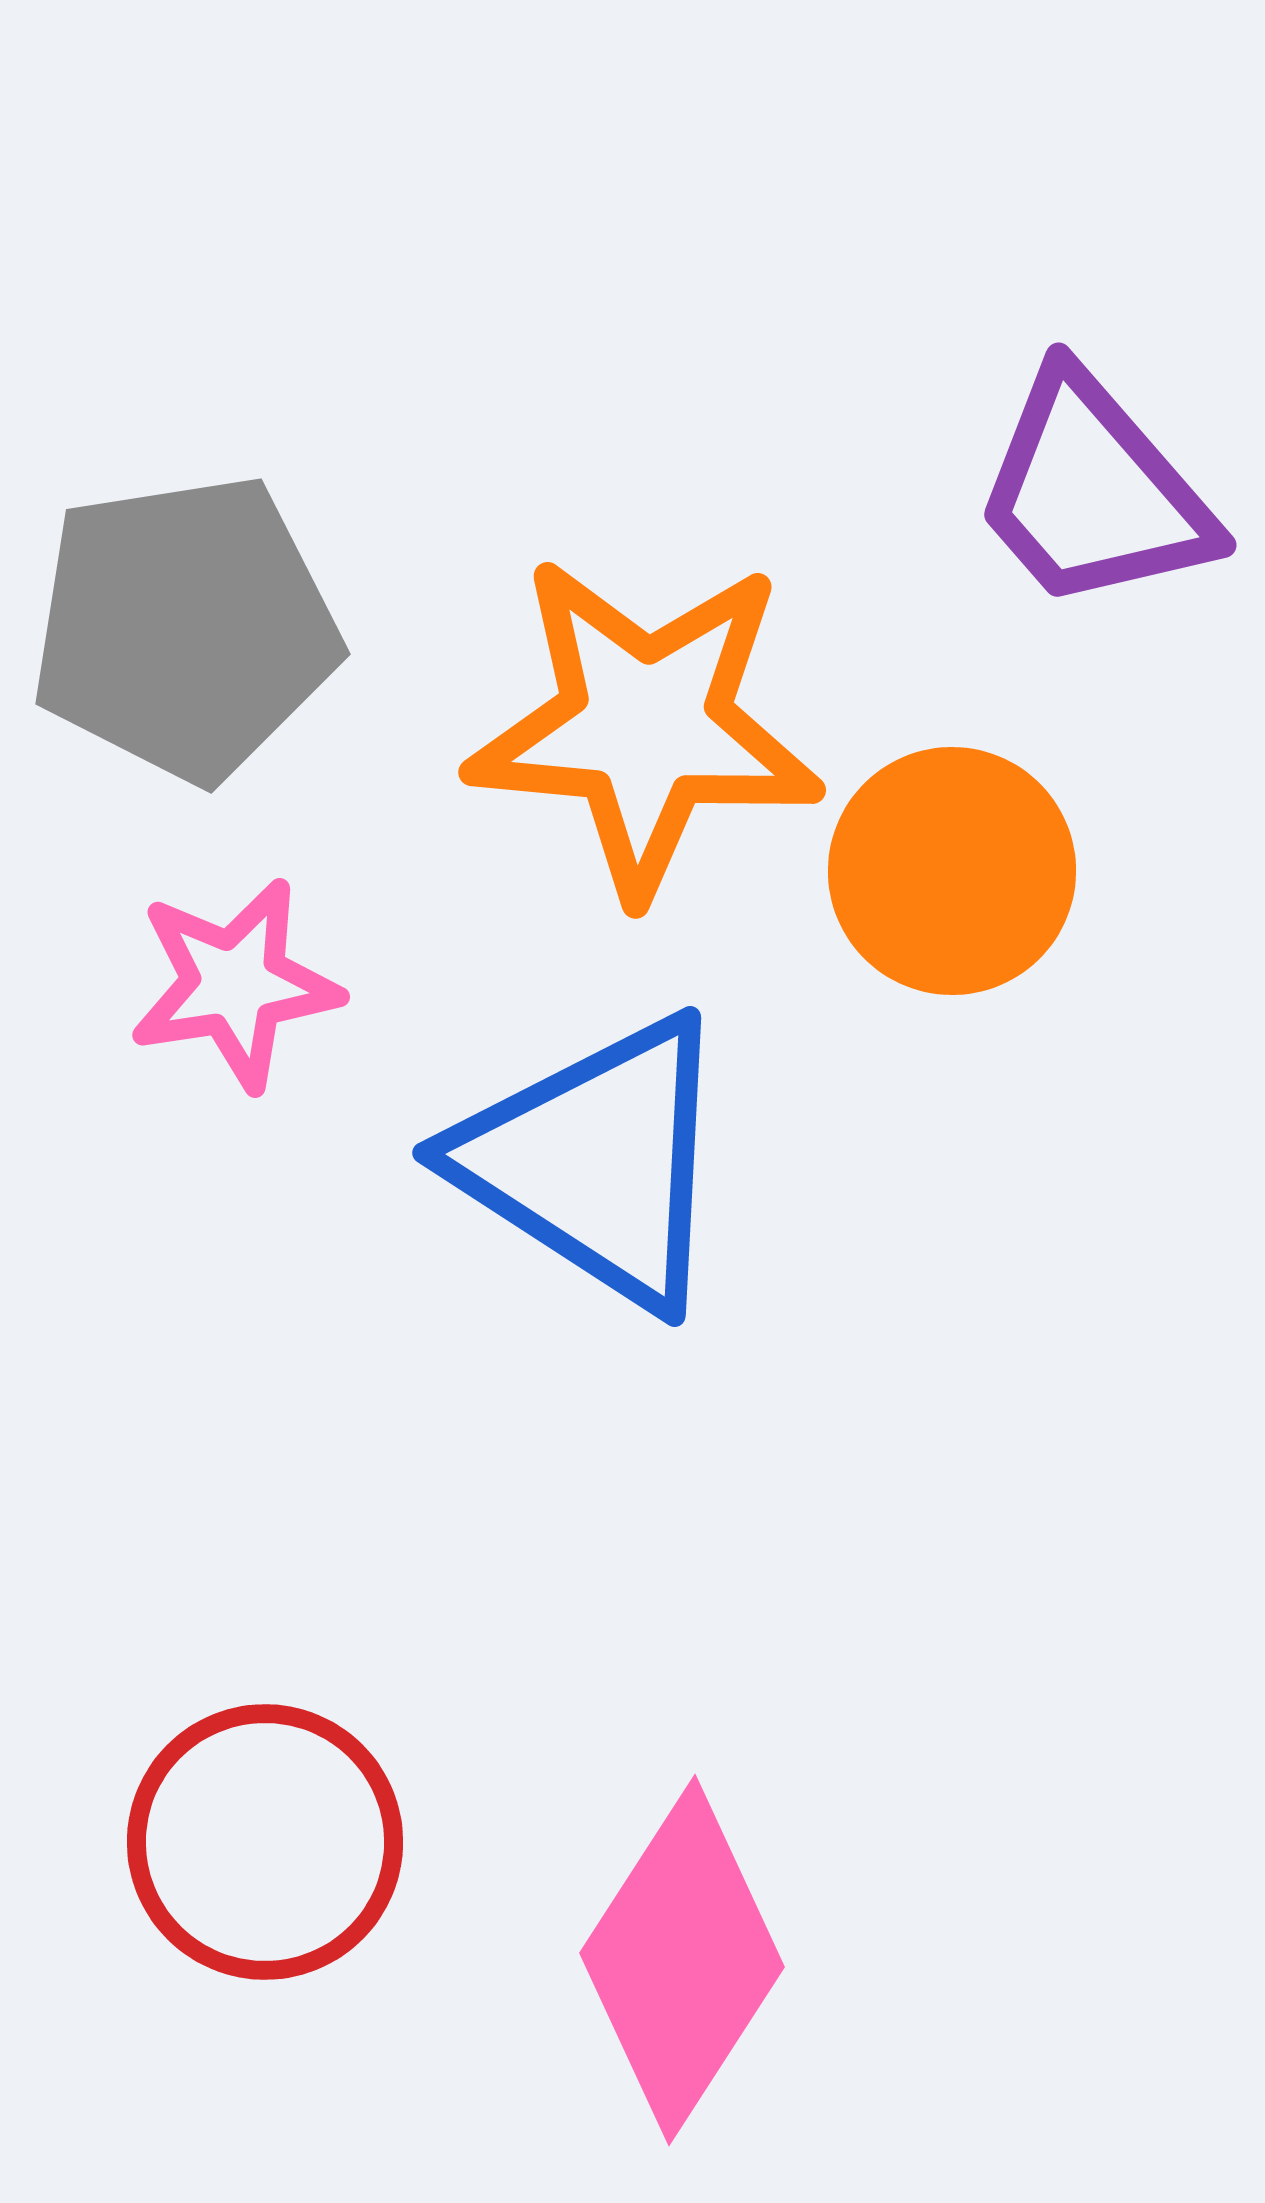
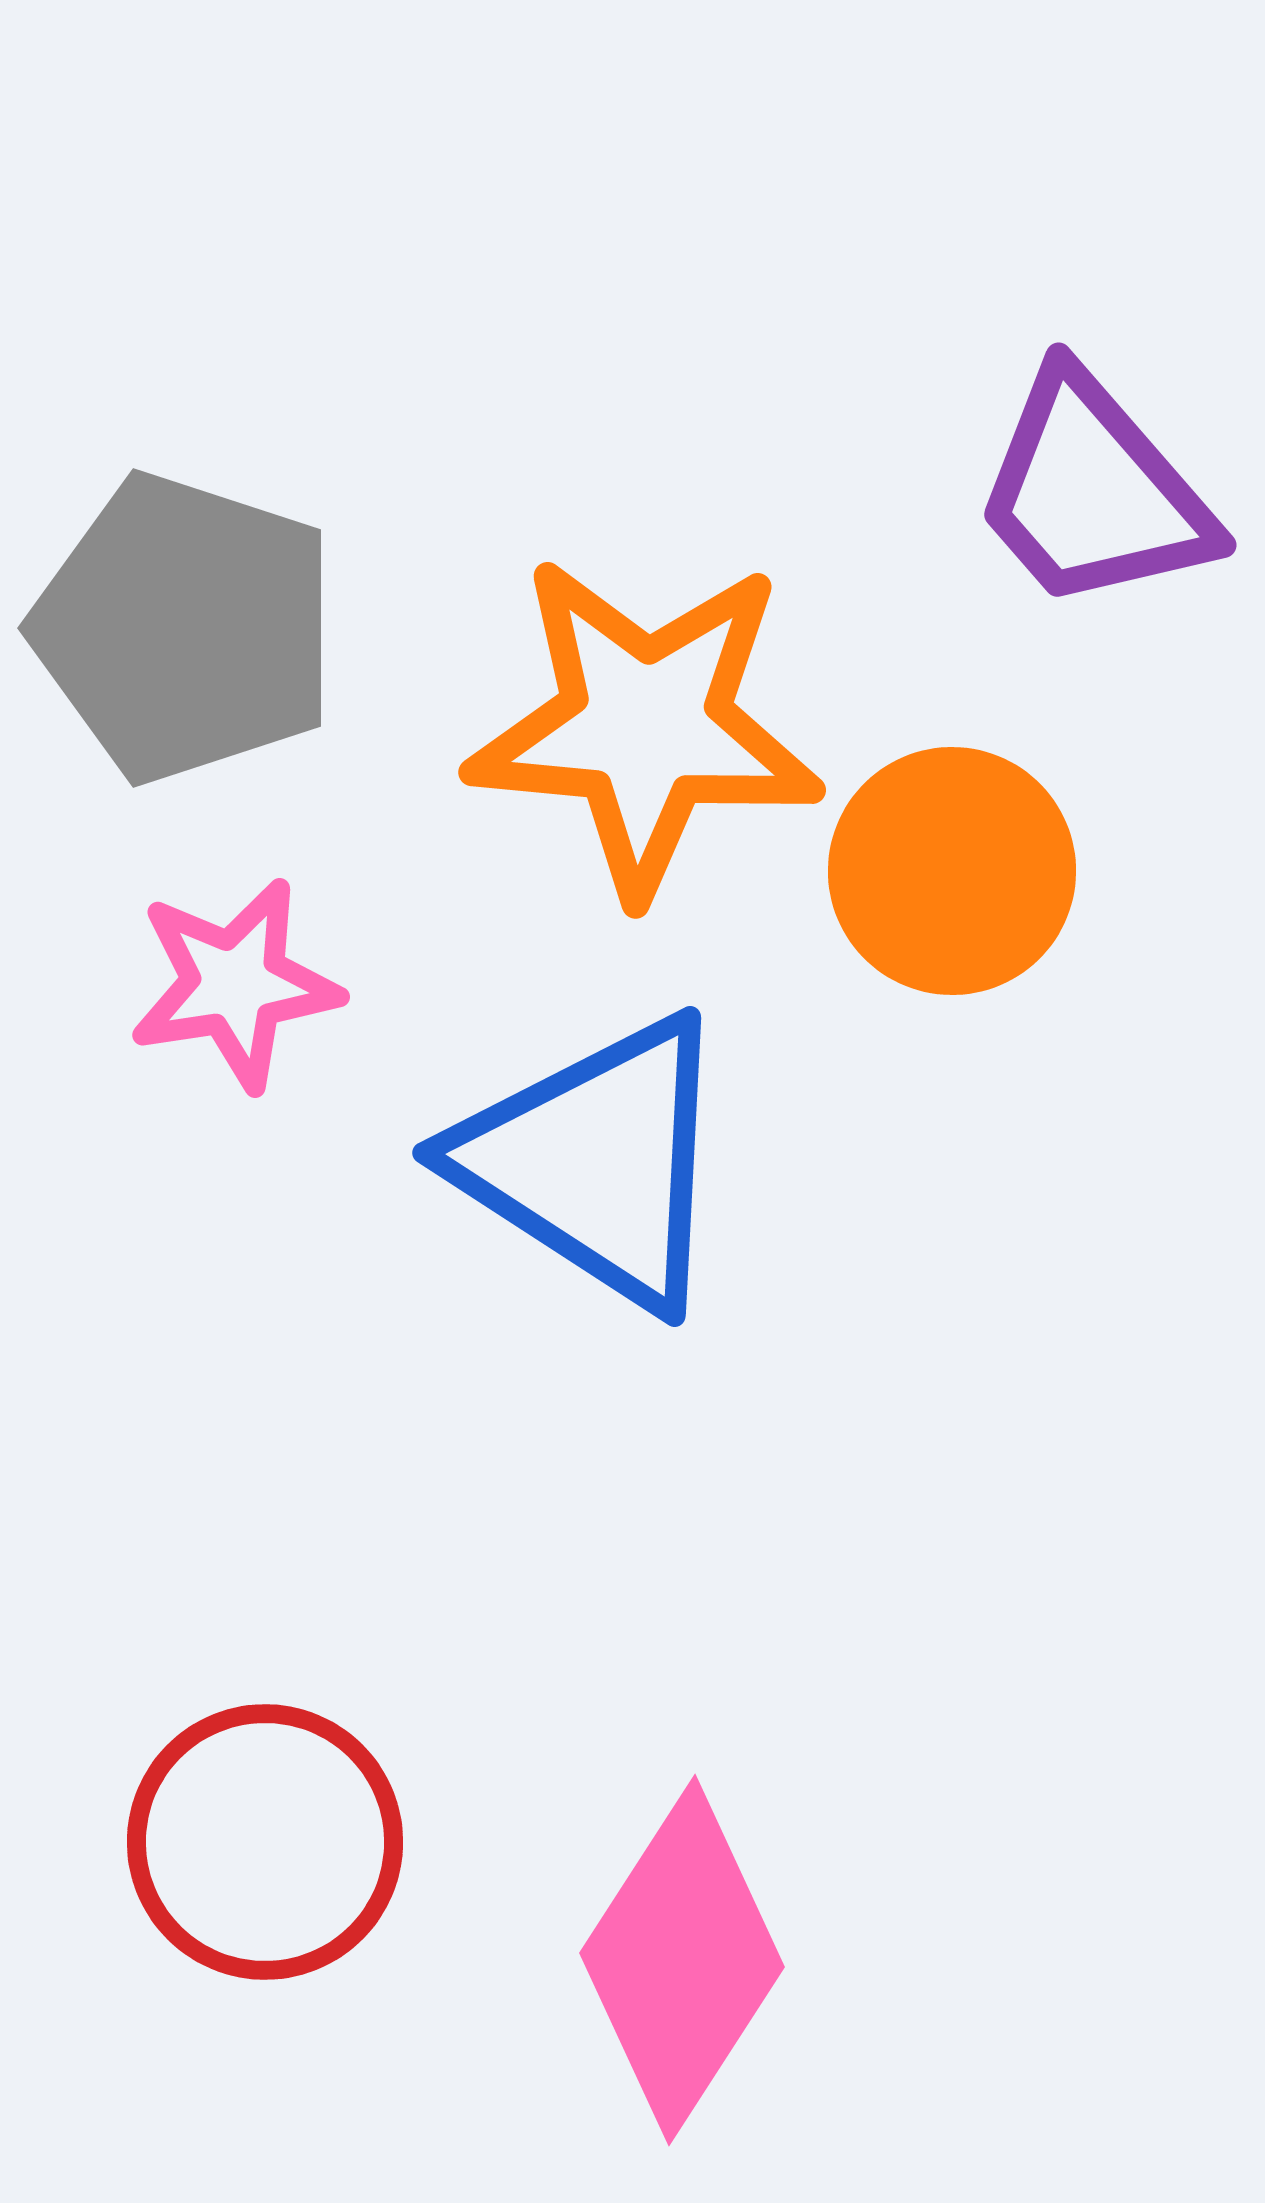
gray pentagon: rotated 27 degrees clockwise
